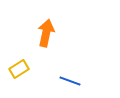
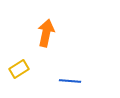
blue line: rotated 15 degrees counterclockwise
